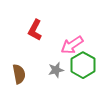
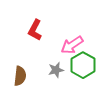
brown semicircle: moved 1 px right, 2 px down; rotated 18 degrees clockwise
